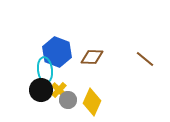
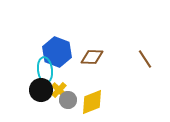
brown line: rotated 18 degrees clockwise
yellow diamond: rotated 44 degrees clockwise
